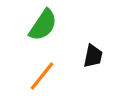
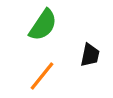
black trapezoid: moved 3 px left, 1 px up
